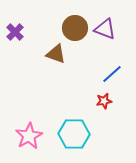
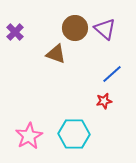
purple triangle: rotated 20 degrees clockwise
